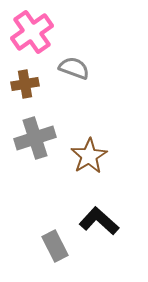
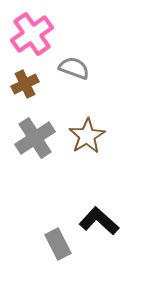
pink cross: moved 2 px down
brown cross: rotated 16 degrees counterclockwise
gray cross: rotated 15 degrees counterclockwise
brown star: moved 2 px left, 20 px up
gray rectangle: moved 3 px right, 2 px up
